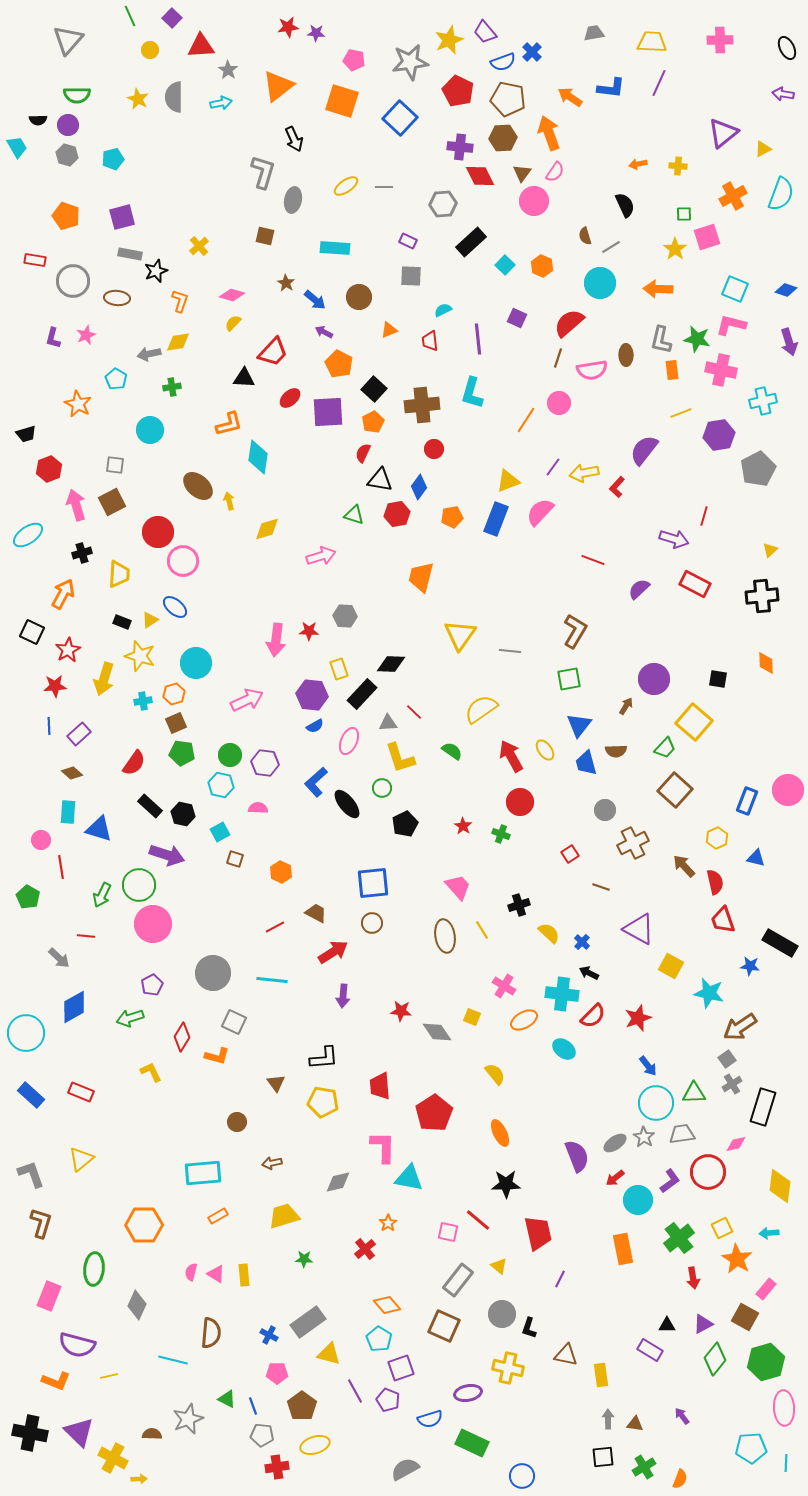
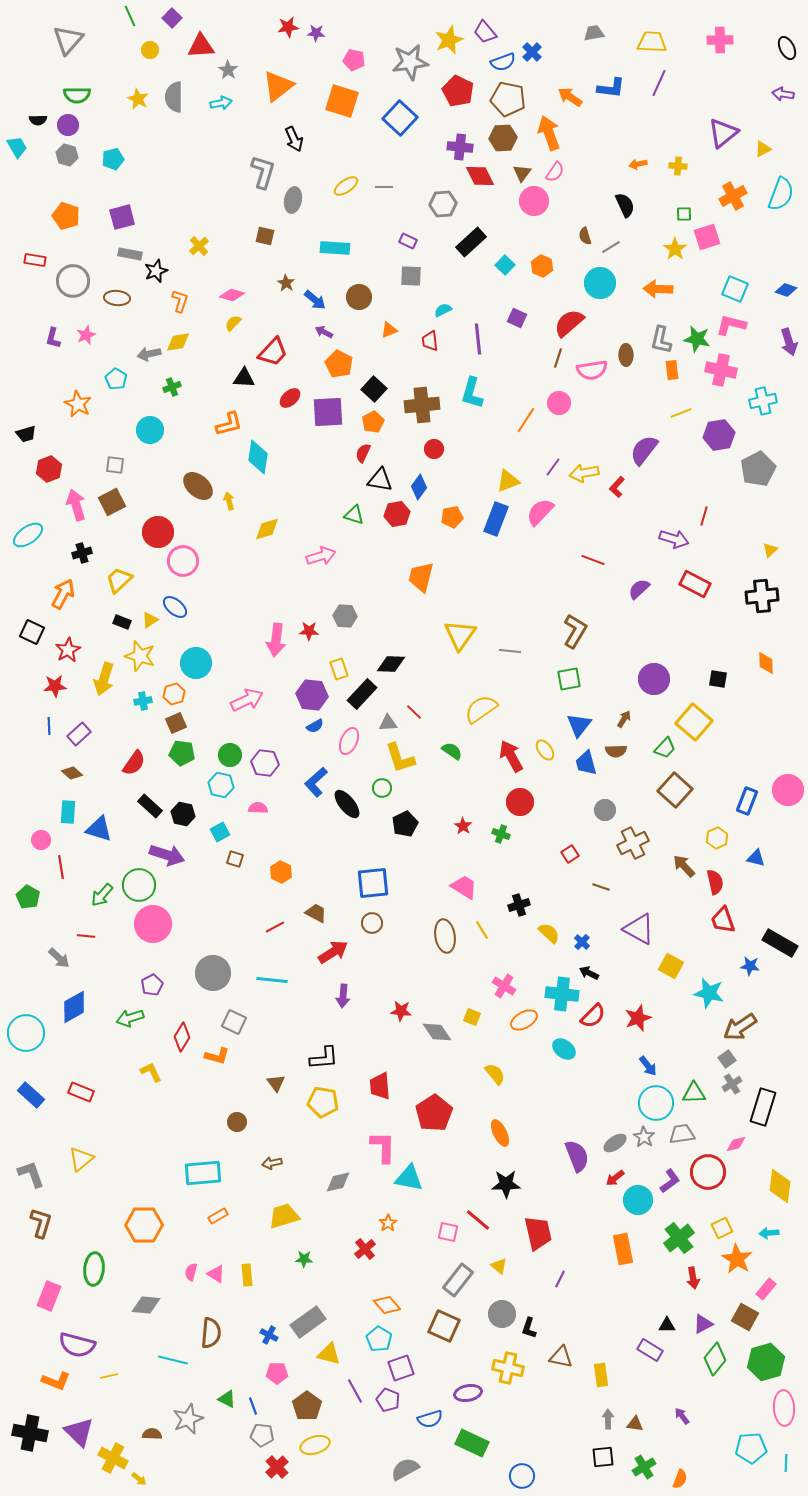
green cross at (172, 387): rotated 12 degrees counterclockwise
yellow trapezoid at (119, 574): moved 6 px down; rotated 136 degrees counterclockwise
brown arrow at (626, 706): moved 2 px left, 13 px down
pink trapezoid at (458, 887): moved 6 px right; rotated 16 degrees counterclockwise
green arrow at (102, 895): rotated 15 degrees clockwise
yellow rectangle at (244, 1275): moved 3 px right
gray diamond at (137, 1305): moved 9 px right; rotated 72 degrees clockwise
brown triangle at (566, 1355): moved 5 px left, 2 px down
brown pentagon at (302, 1406): moved 5 px right
red cross at (277, 1467): rotated 35 degrees counterclockwise
yellow arrow at (139, 1479): rotated 42 degrees clockwise
